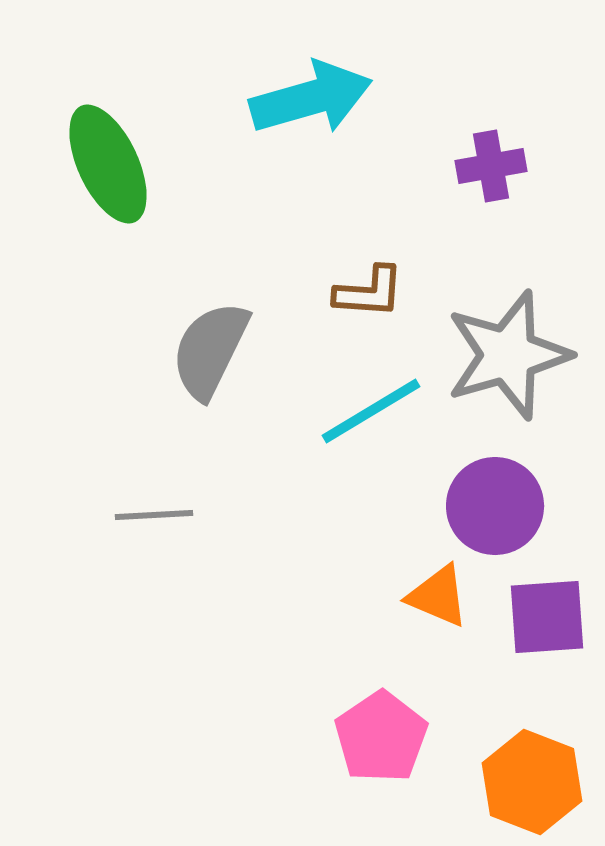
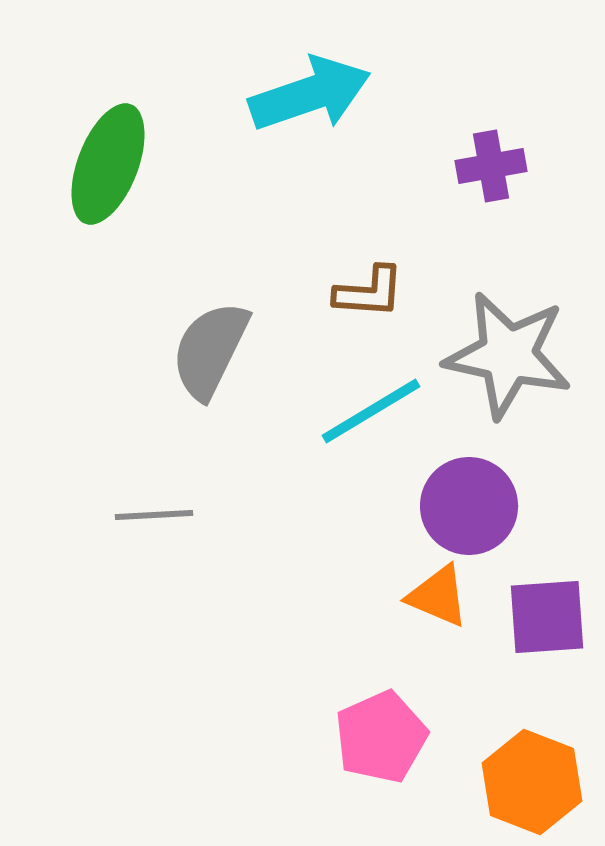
cyan arrow: moved 1 px left, 4 px up; rotated 3 degrees counterclockwise
green ellipse: rotated 46 degrees clockwise
gray star: rotated 28 degrees clockwise
purple circle: moved 26 px left
pink pentagon: rotated 10 degrees clockwise
